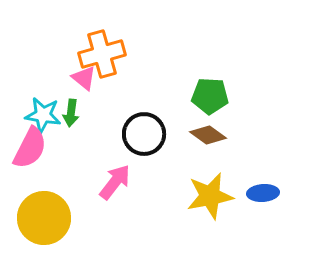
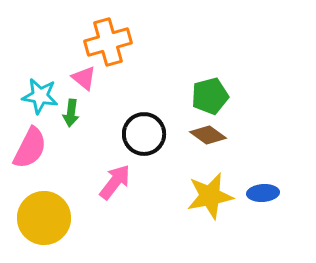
orange cross: moved 6 px right, 12 px up
green pentagon: rotated 18 degrees counterclockwise
cyan star: moved 3 px left, 19 px up
